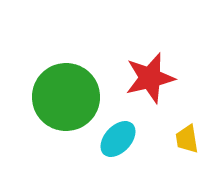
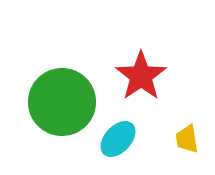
red star: moved 9 px left, 2 px up; rotated 21 degrees counterclockwise
green circle: moved 4 px left, 5 px down
